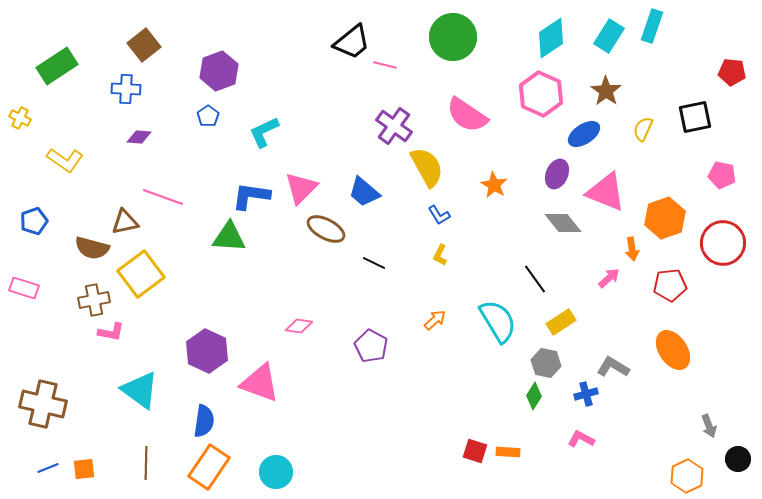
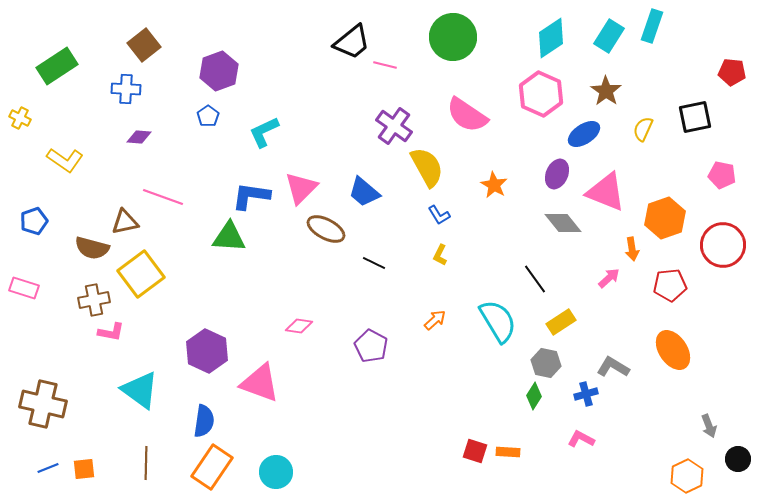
red circle at (723, 243): moved 2 px down
orange rectangle at (209, 467): moved 3 px right
